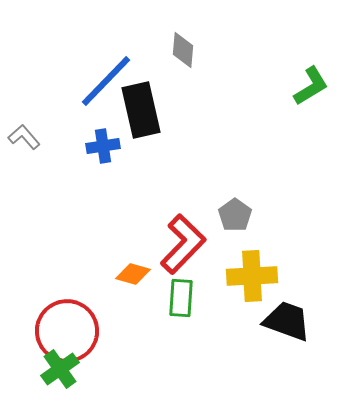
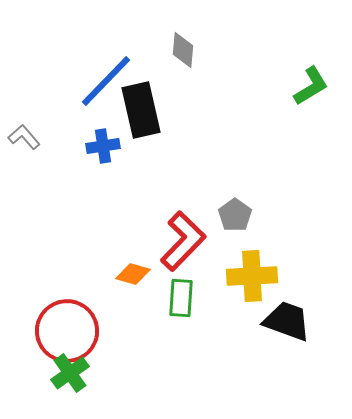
red L-shape: moved 3 px up
green cross: moved 10 px right, 4 px down
